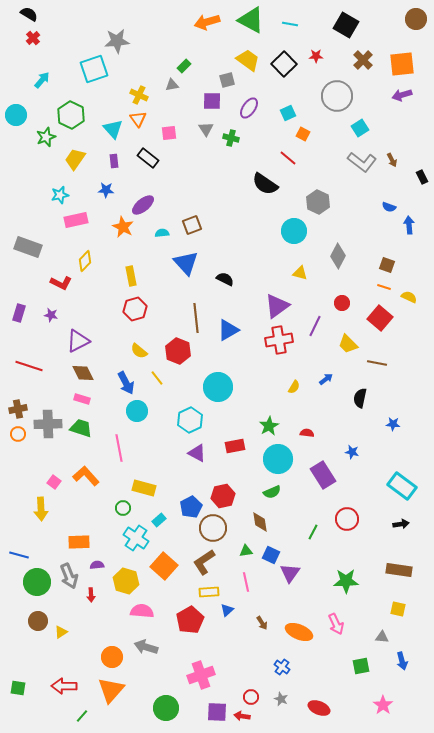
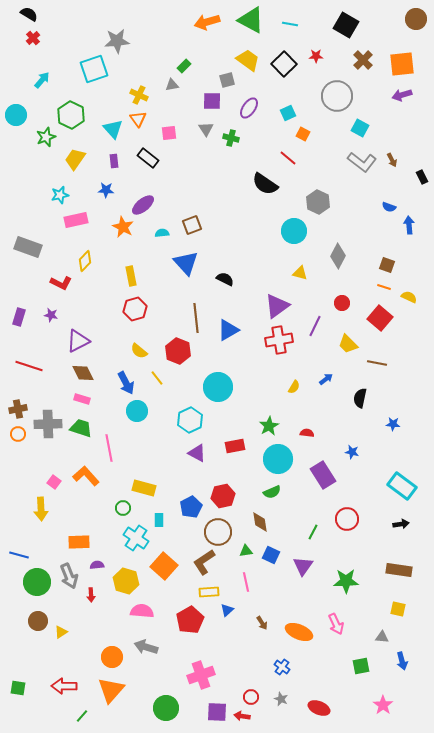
cyan square at (360, 128): rotated 30 degrees counterclockwise
purple rectangle at (19, 313): moved 4 px down
pink line at (119, 448): moved 10 px left
cyan rectangle at (159, 520): rotated 48 degrees counterclockwise
brown circle at (213, 528): moved 5 px right, 4 px down
purple triangle at (290, 573): moved 13 px right, 7 px up
